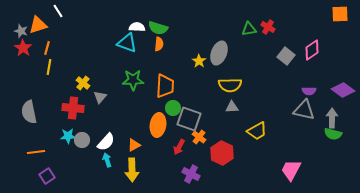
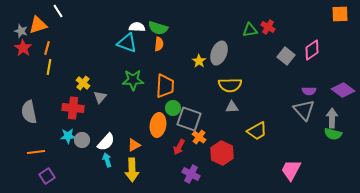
green triangle at (249, 29): moved 1 px right, 1 px down
gray triangle at (304, 110): rotated 35 degrees clockwise
